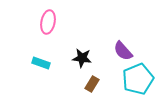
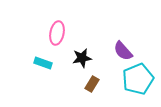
pink ellipse: moved 9 px right, 11 px down
black star: rotated 18 degrees counterclockwise
cyan rectangle: moved 2 px right
